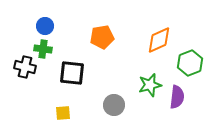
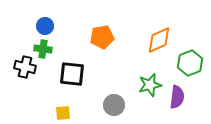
black square: moved 1 px down
